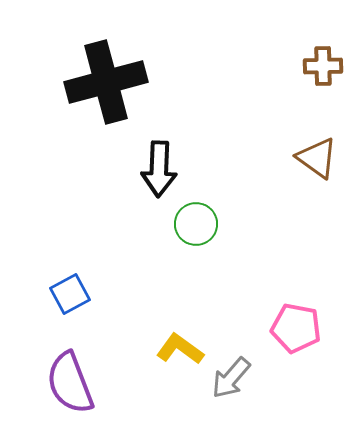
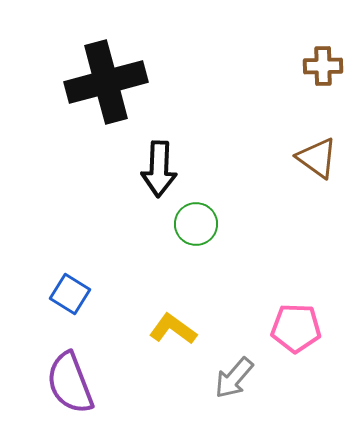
blue square: rotated 30 degrees counterclockwise
pink pentagon: rotated 9 degrees counterclockwise
yellow L-shape: moved 7 px left, 20 px up
gray arrow: moved 3 px right
